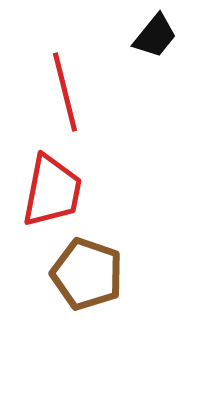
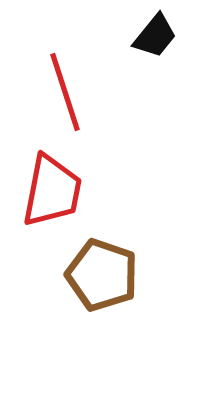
red line: rotated 4 degrees counterclockwise
brown pentagon: moved 15 px right, 1 px down
